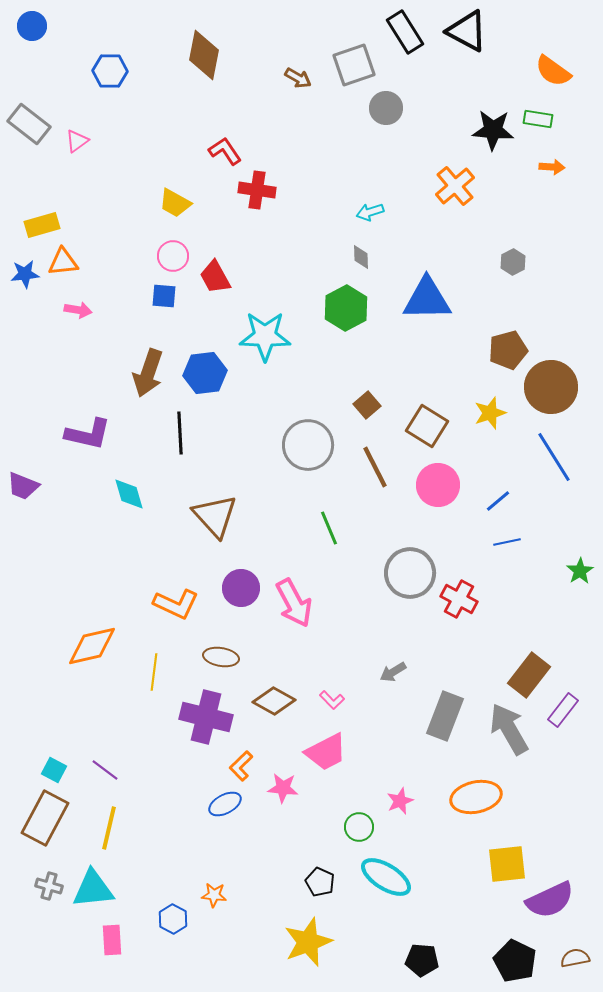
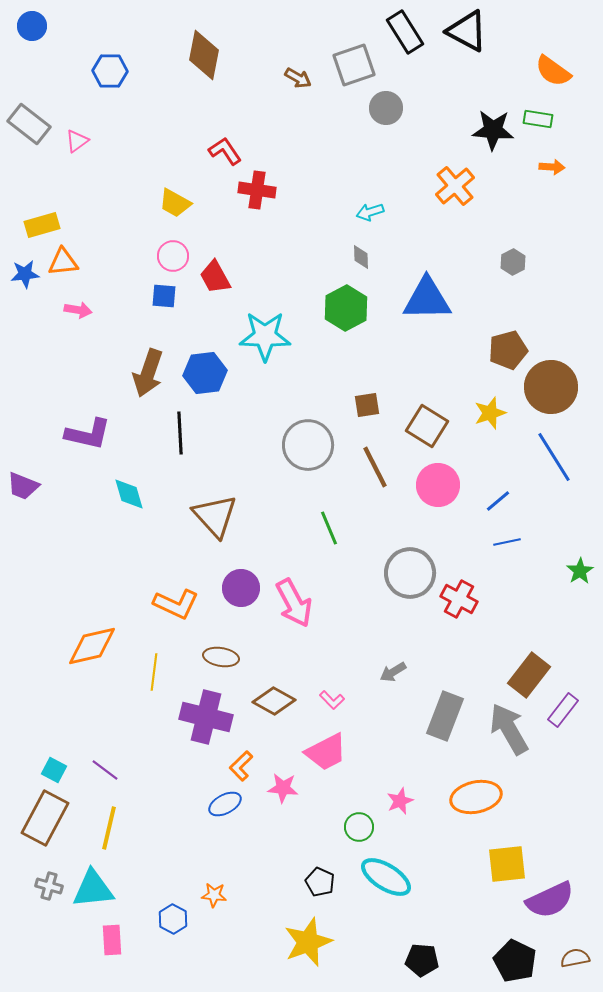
brown square at (367, 405): rotated 32 degrees clockwise
